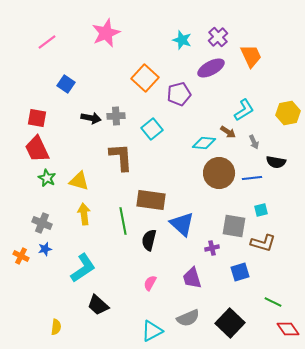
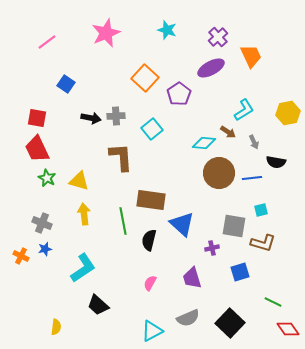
cyan star at (182, 40): moved 15 px left, 10 px up
purple pentagon at (179, 94): rotated 20 degrees counterclockwise
